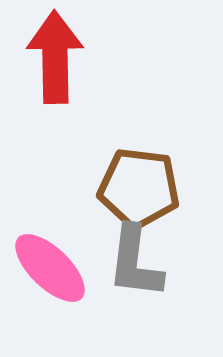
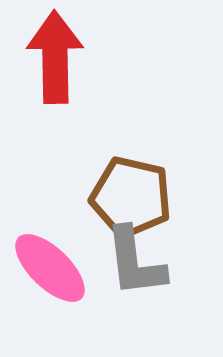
brown pentagon: moved 8 px left, 9 px down; rotated 6 degrees clockwise
gray L-shape: rotated 14 degrees counterclockwise
